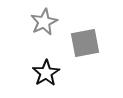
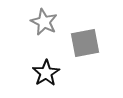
gray star: rotated 20 degrees counterclockwise
